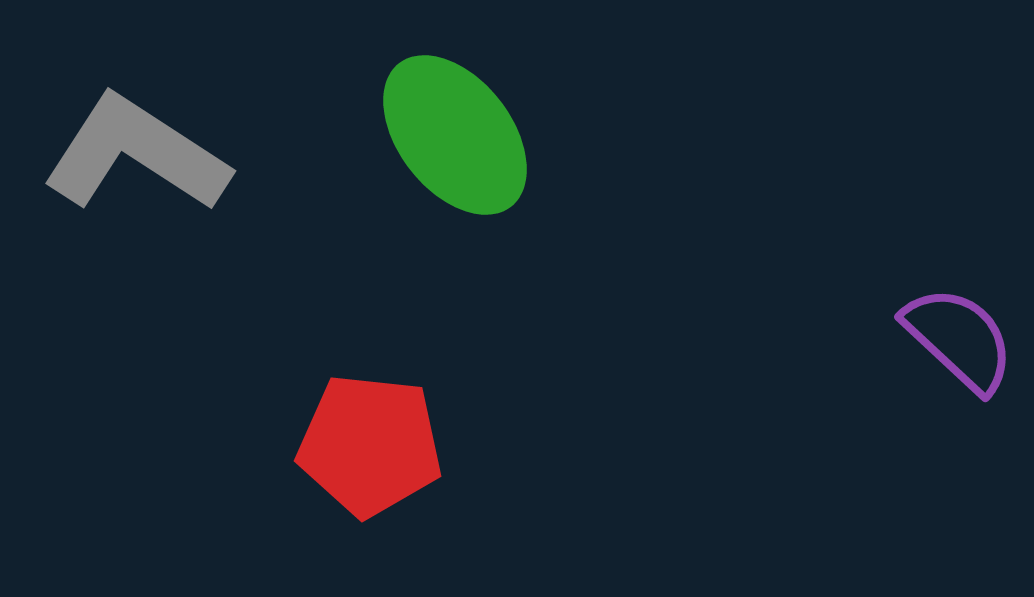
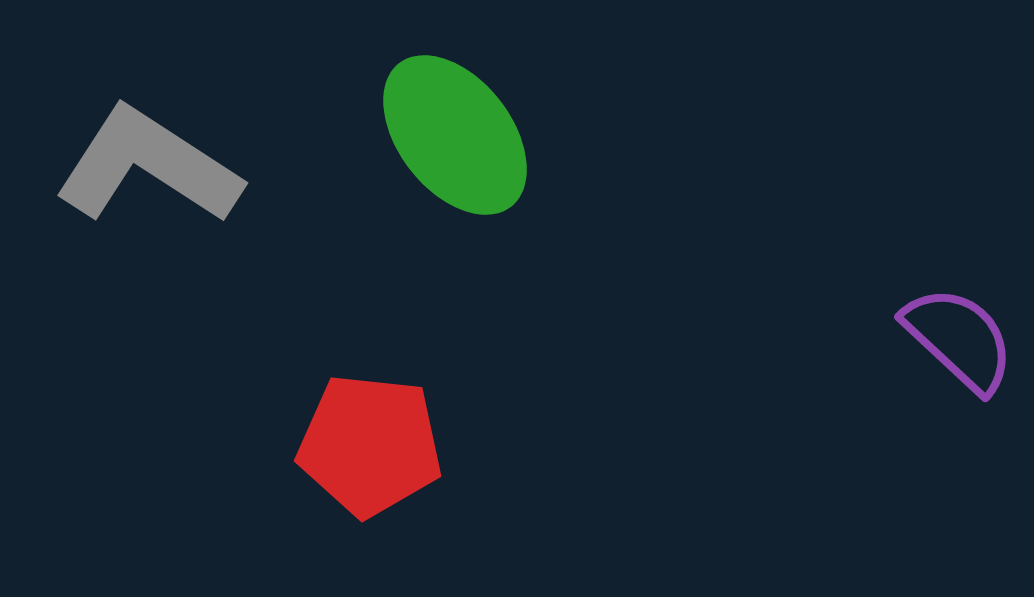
gray L-shape: moved 12 px right, 12 px down
